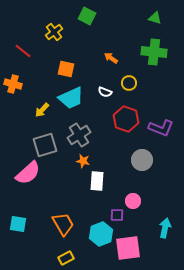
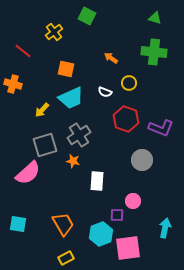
orange star: moved 10 px left
